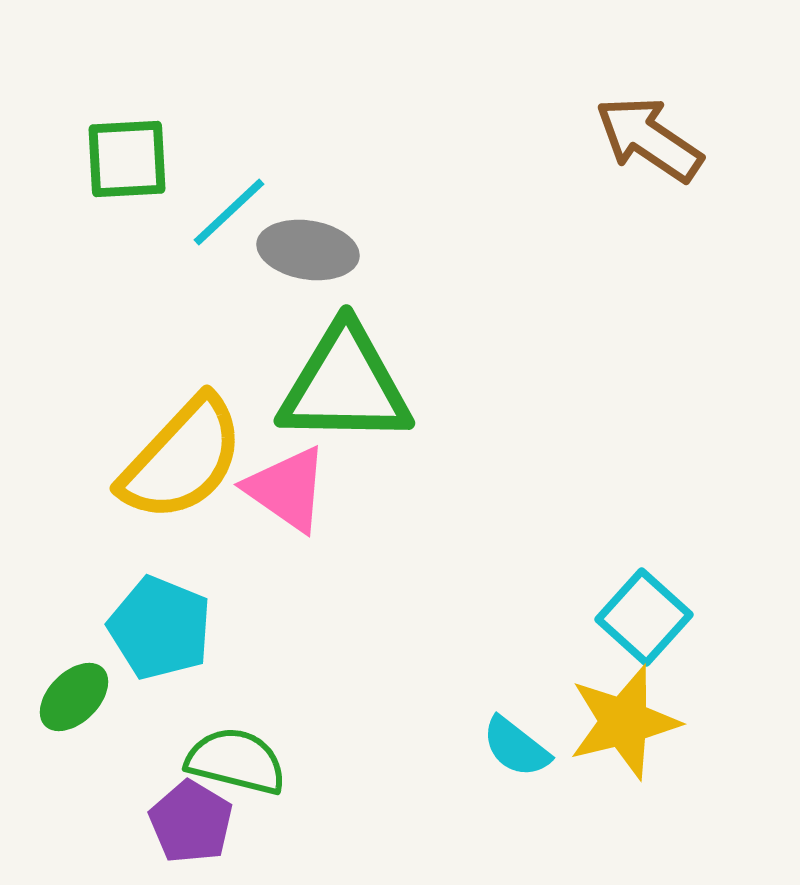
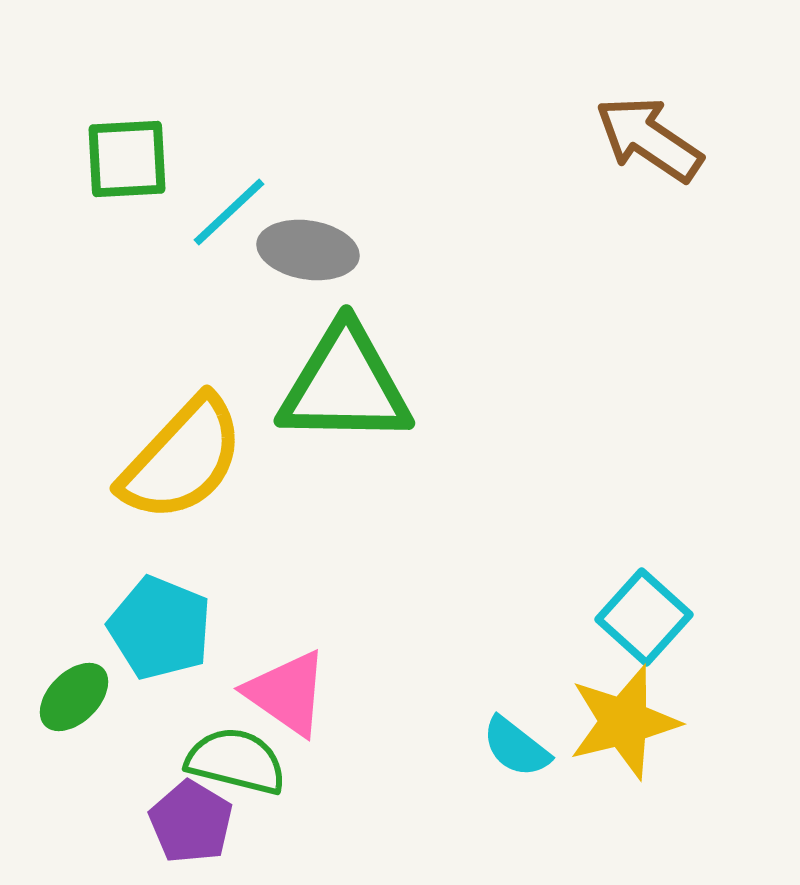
pink triangle: moved 204 px down
